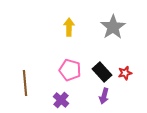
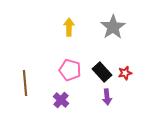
purple arrow: moved 3 px right, 1 px down; rotated 21 degrees counterclockwise
